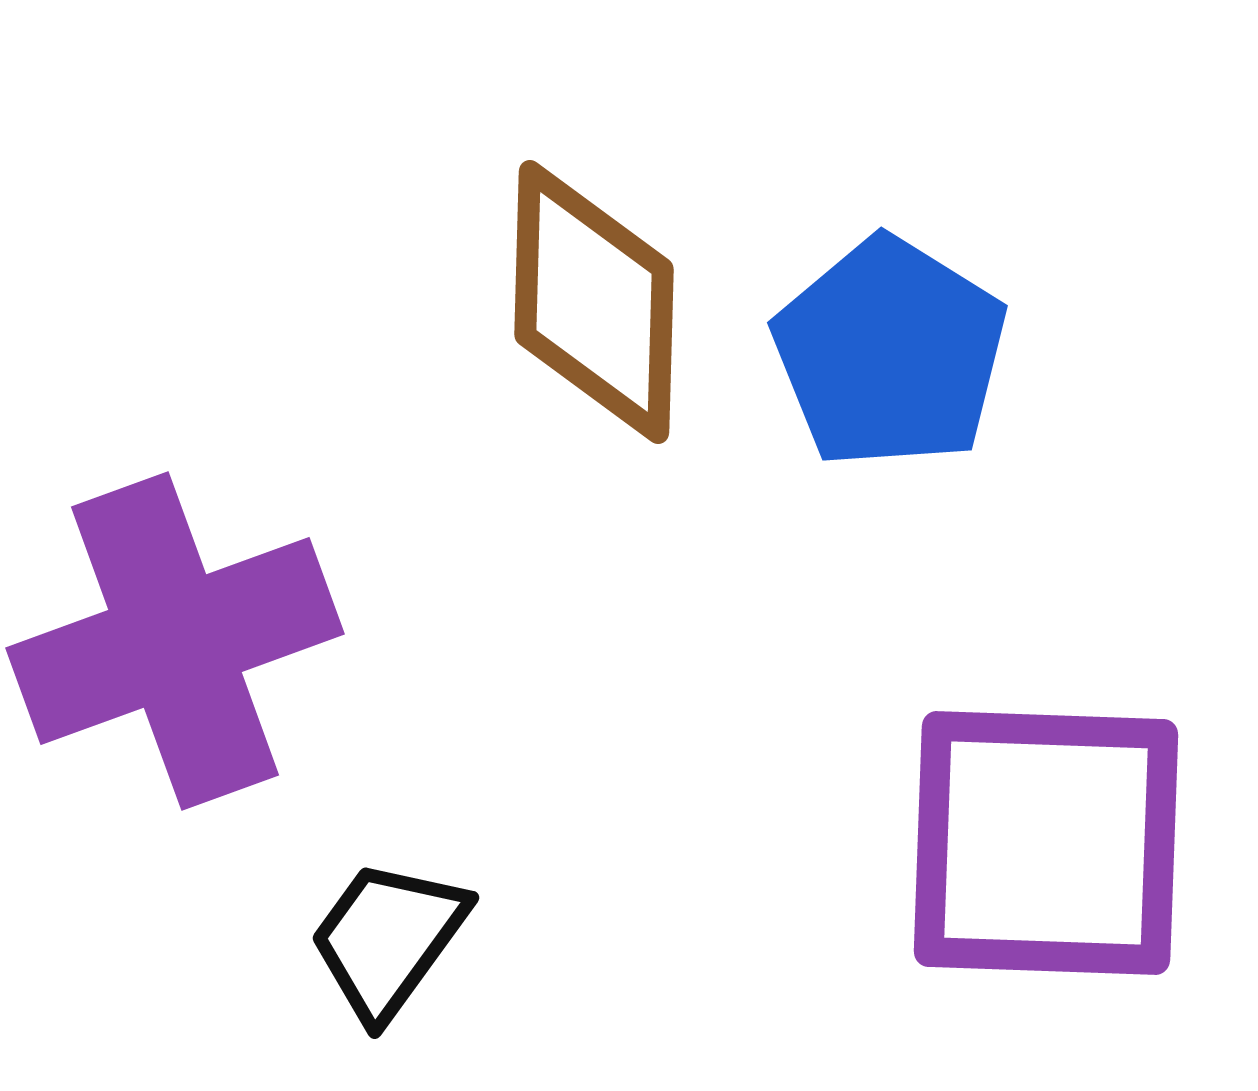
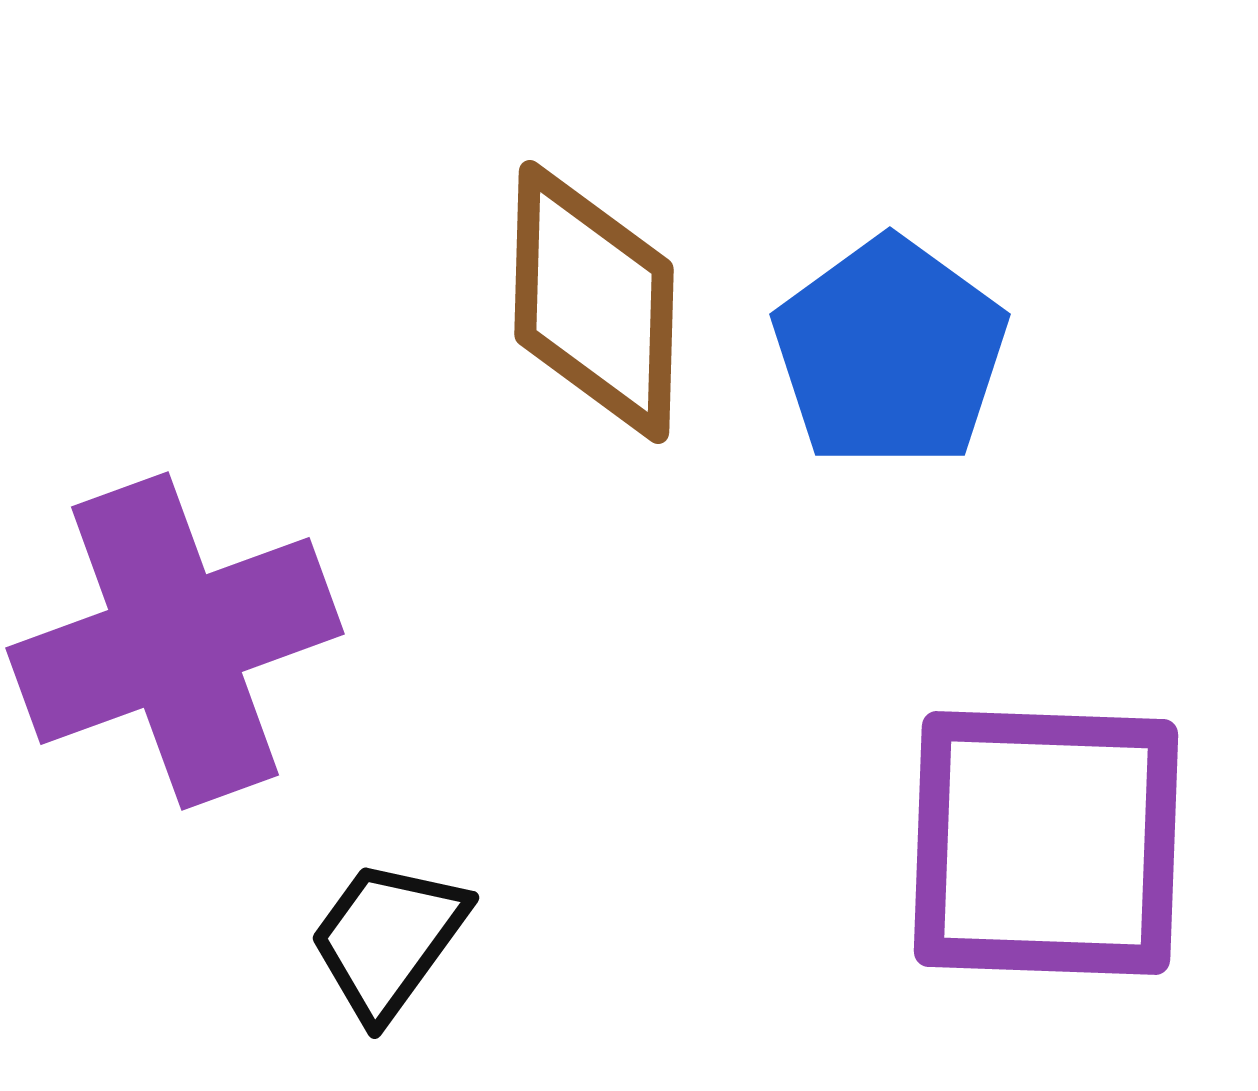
blue pentagon: rotated 4 degrees clockwise
